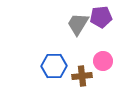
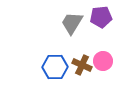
gray trapezoid: moved 6 px left, 1 px up
blue hexagon: moved 1 px right, 1 px down
brown cross: moved 11 px up; rotated 30 degrees clockwise
